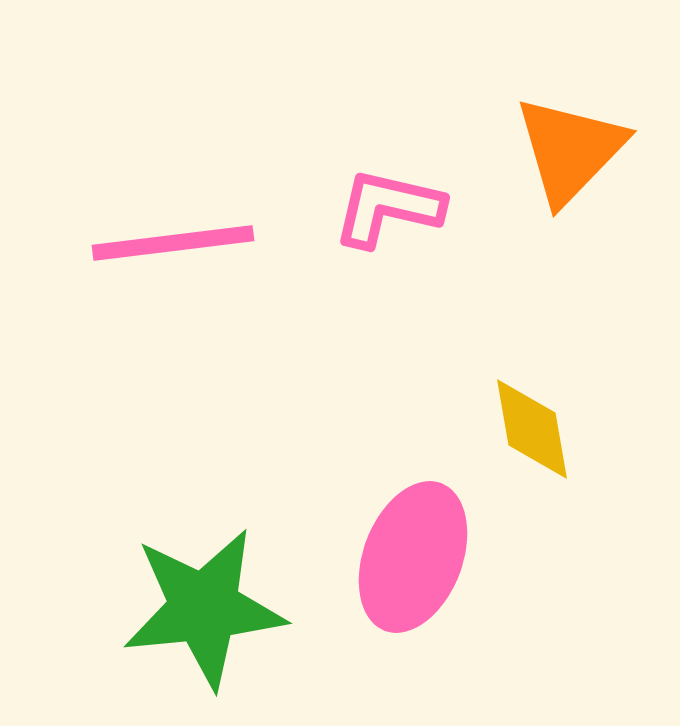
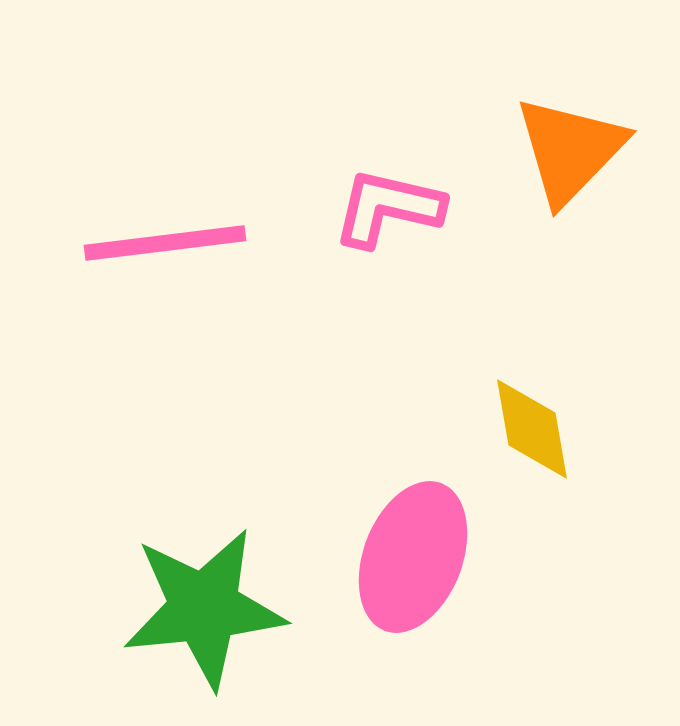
pink line: moved 8 px left
